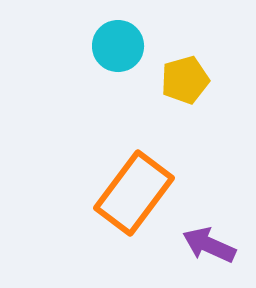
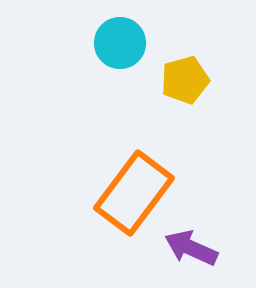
cyan circle: moved 2 px right, 3 px up
purple arrow: moved 18 px left, 3 px down
